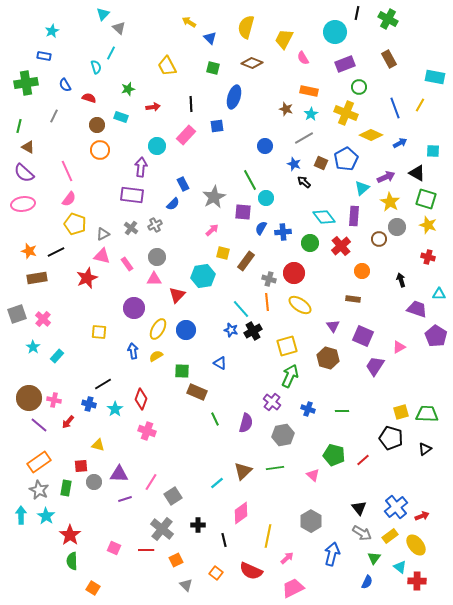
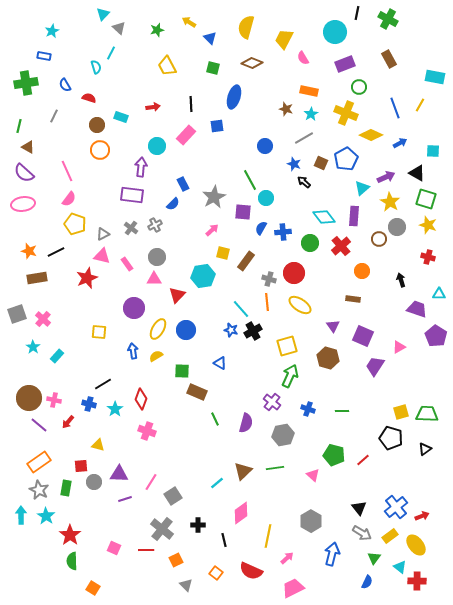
green star at (128, 89): moved 29 px right, 59 px up
